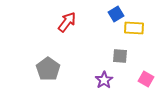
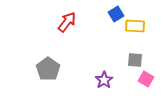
yellow rectangle: moved 1 px right, 2 px up
gray square: moved 15 px right, 4 px down
